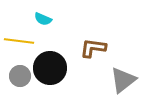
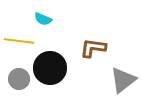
gray circle: moved 1 px left, 3 px down
